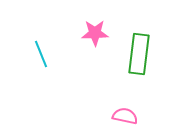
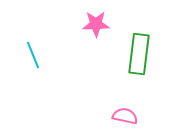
pink star: moved 1 px right, 9 px up
cyan line: moved 8 px left, 1 px down
